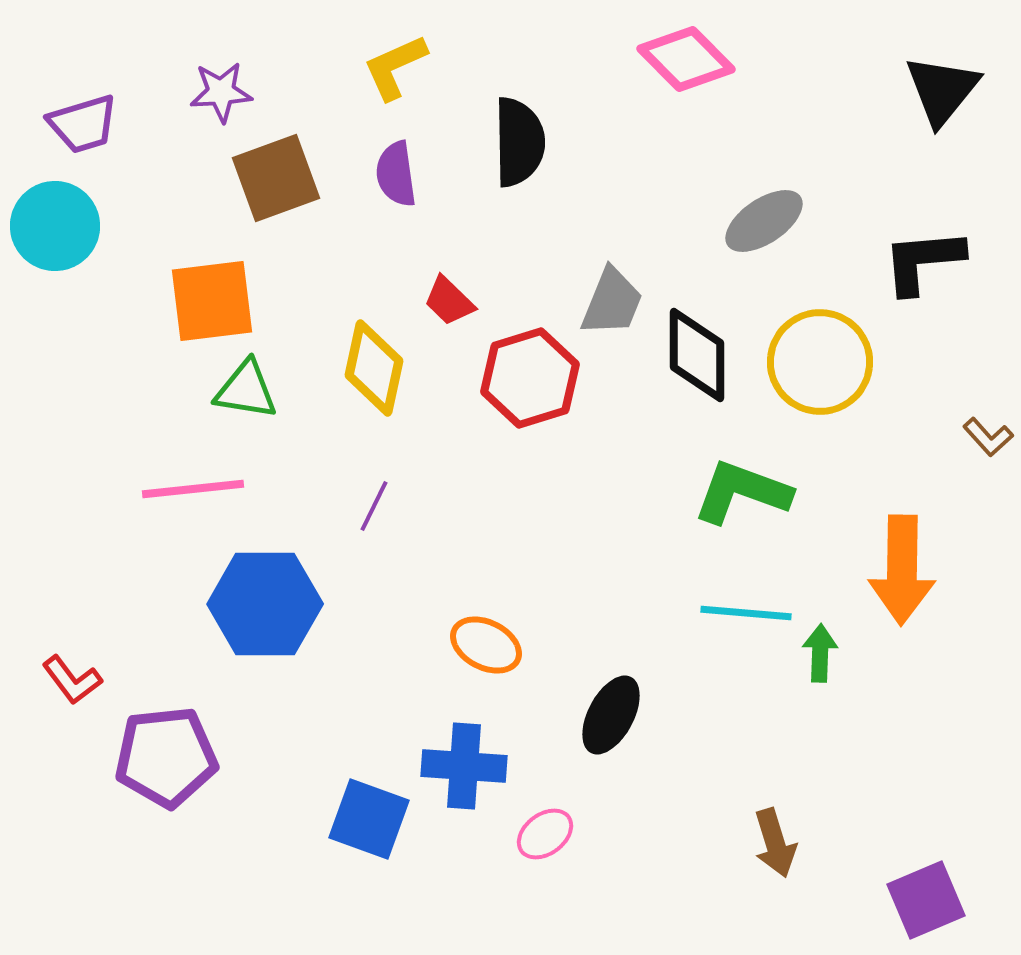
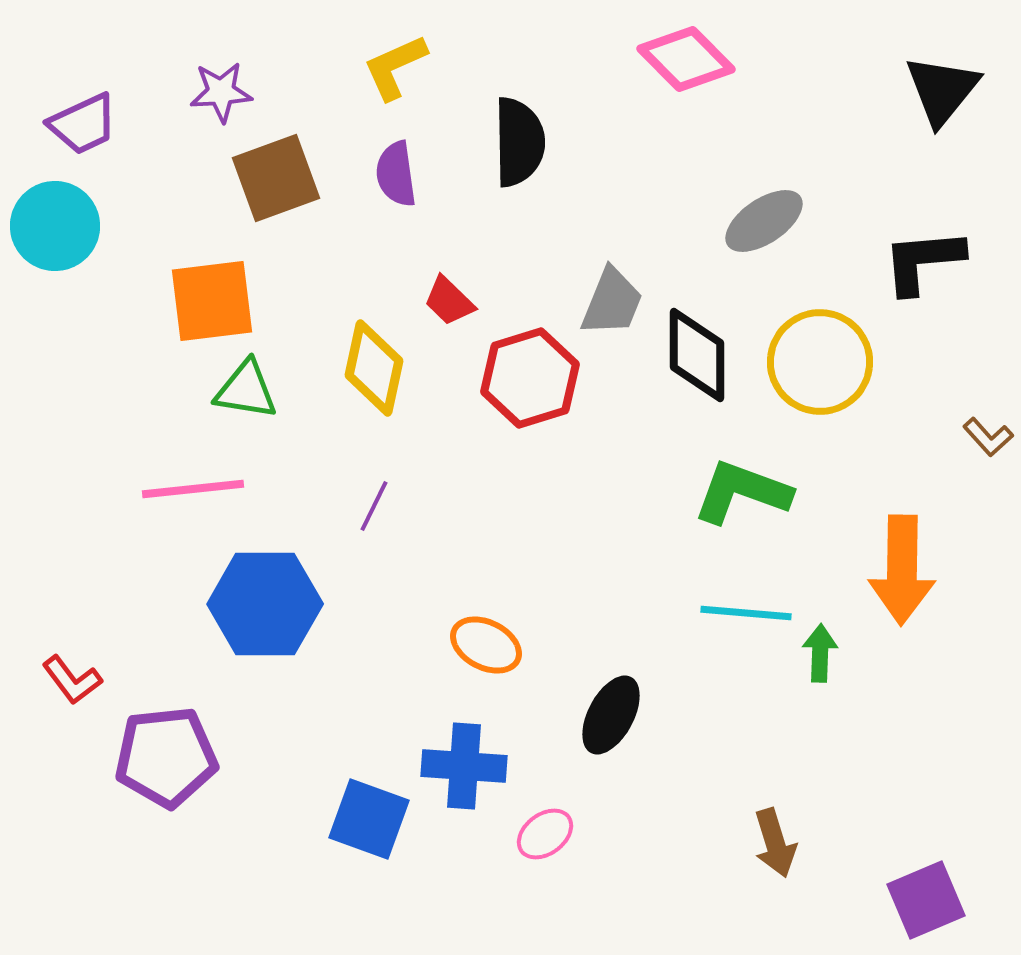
purple trapezoid: rotated 8 degrees counterclockwise
